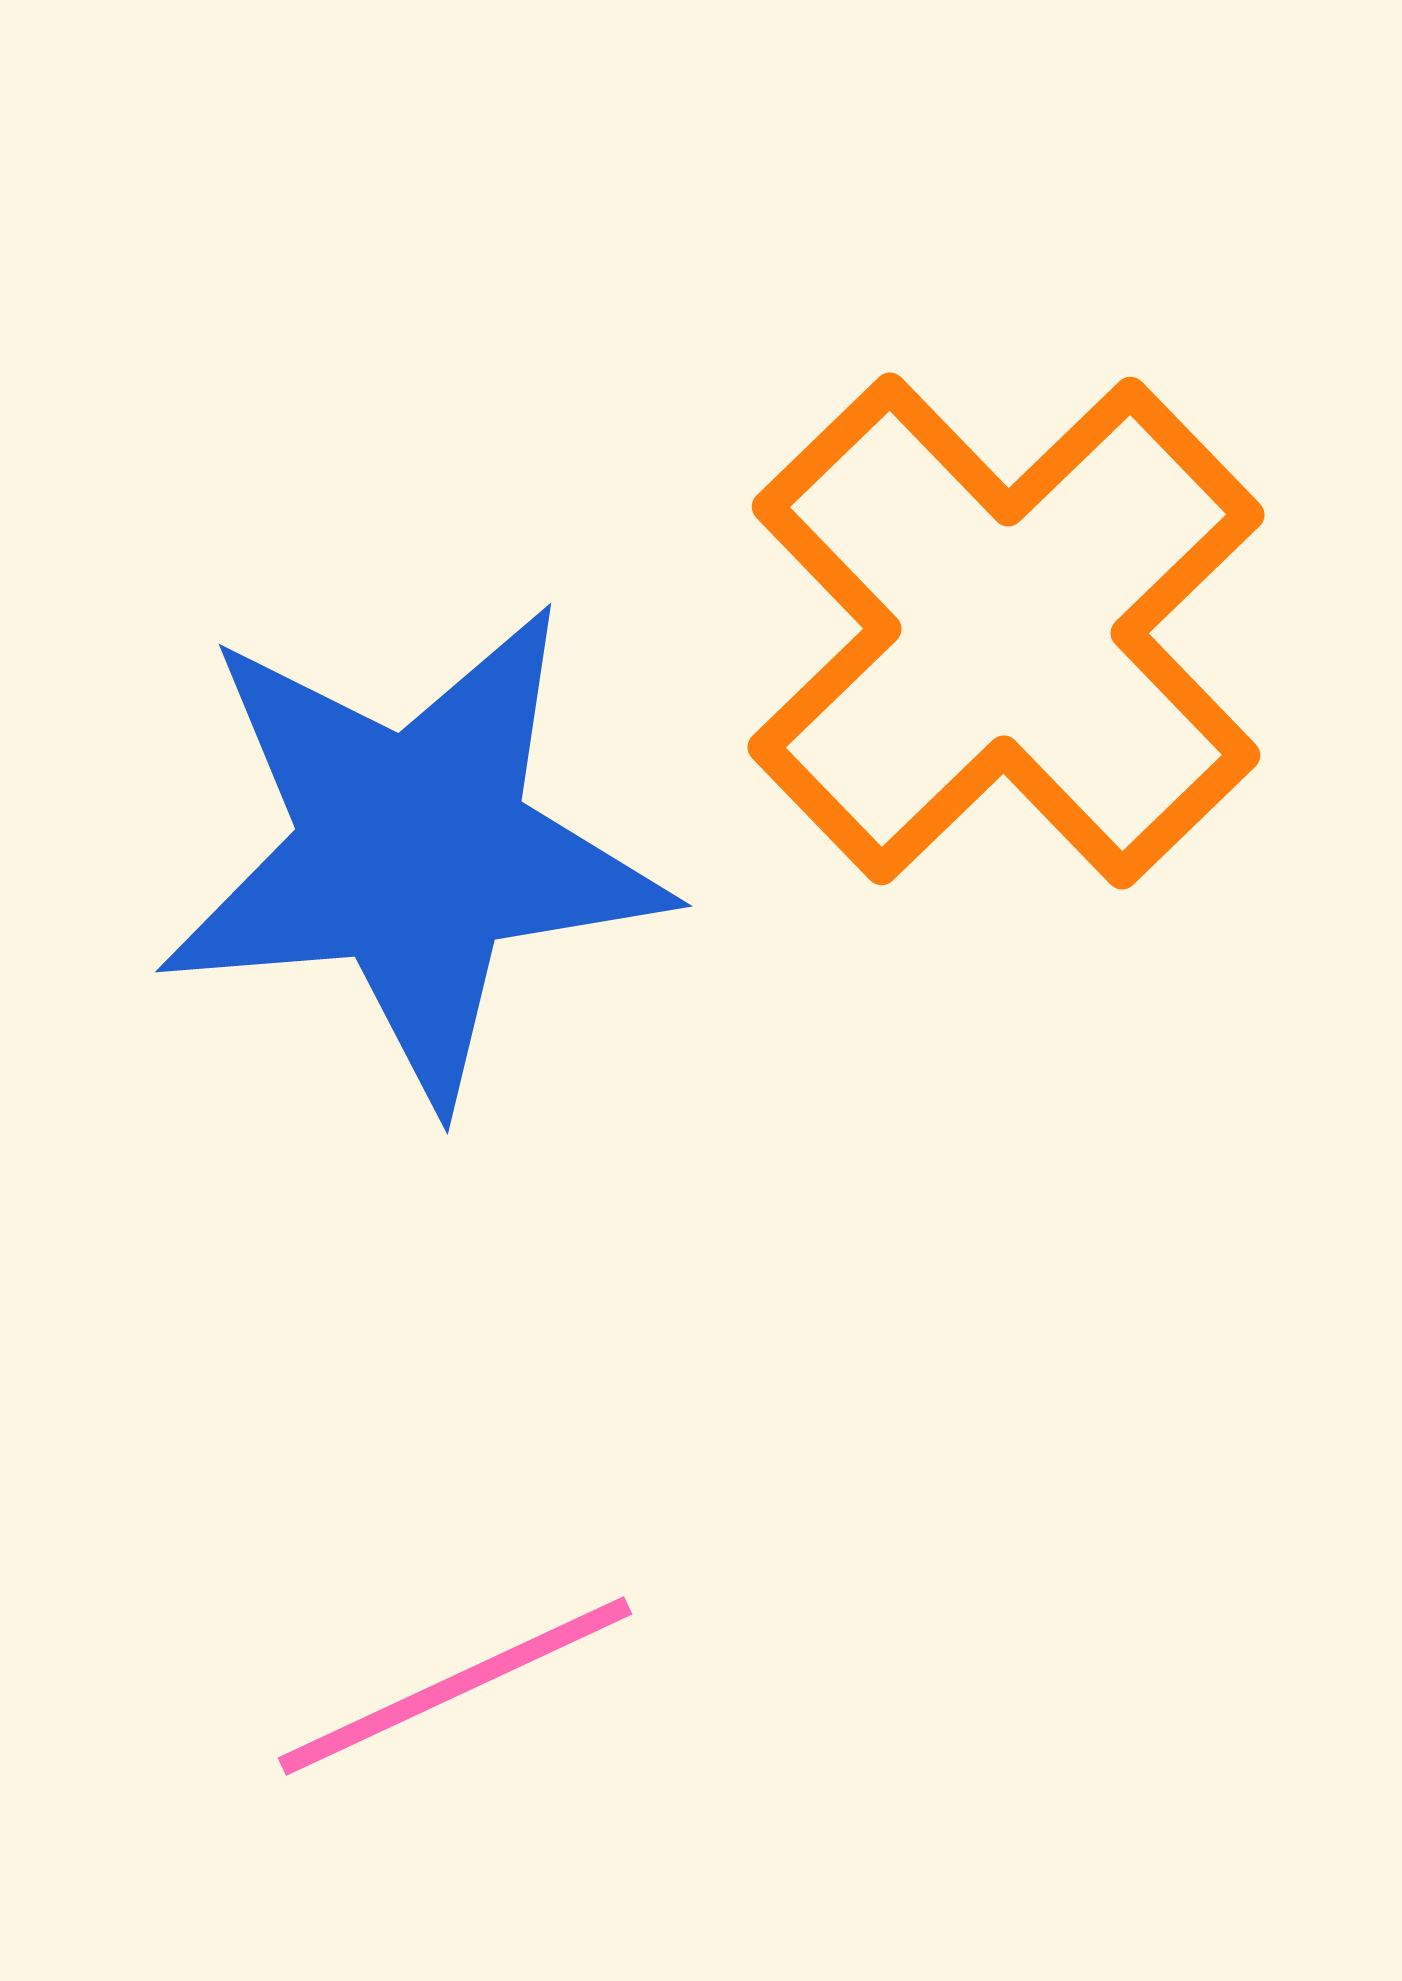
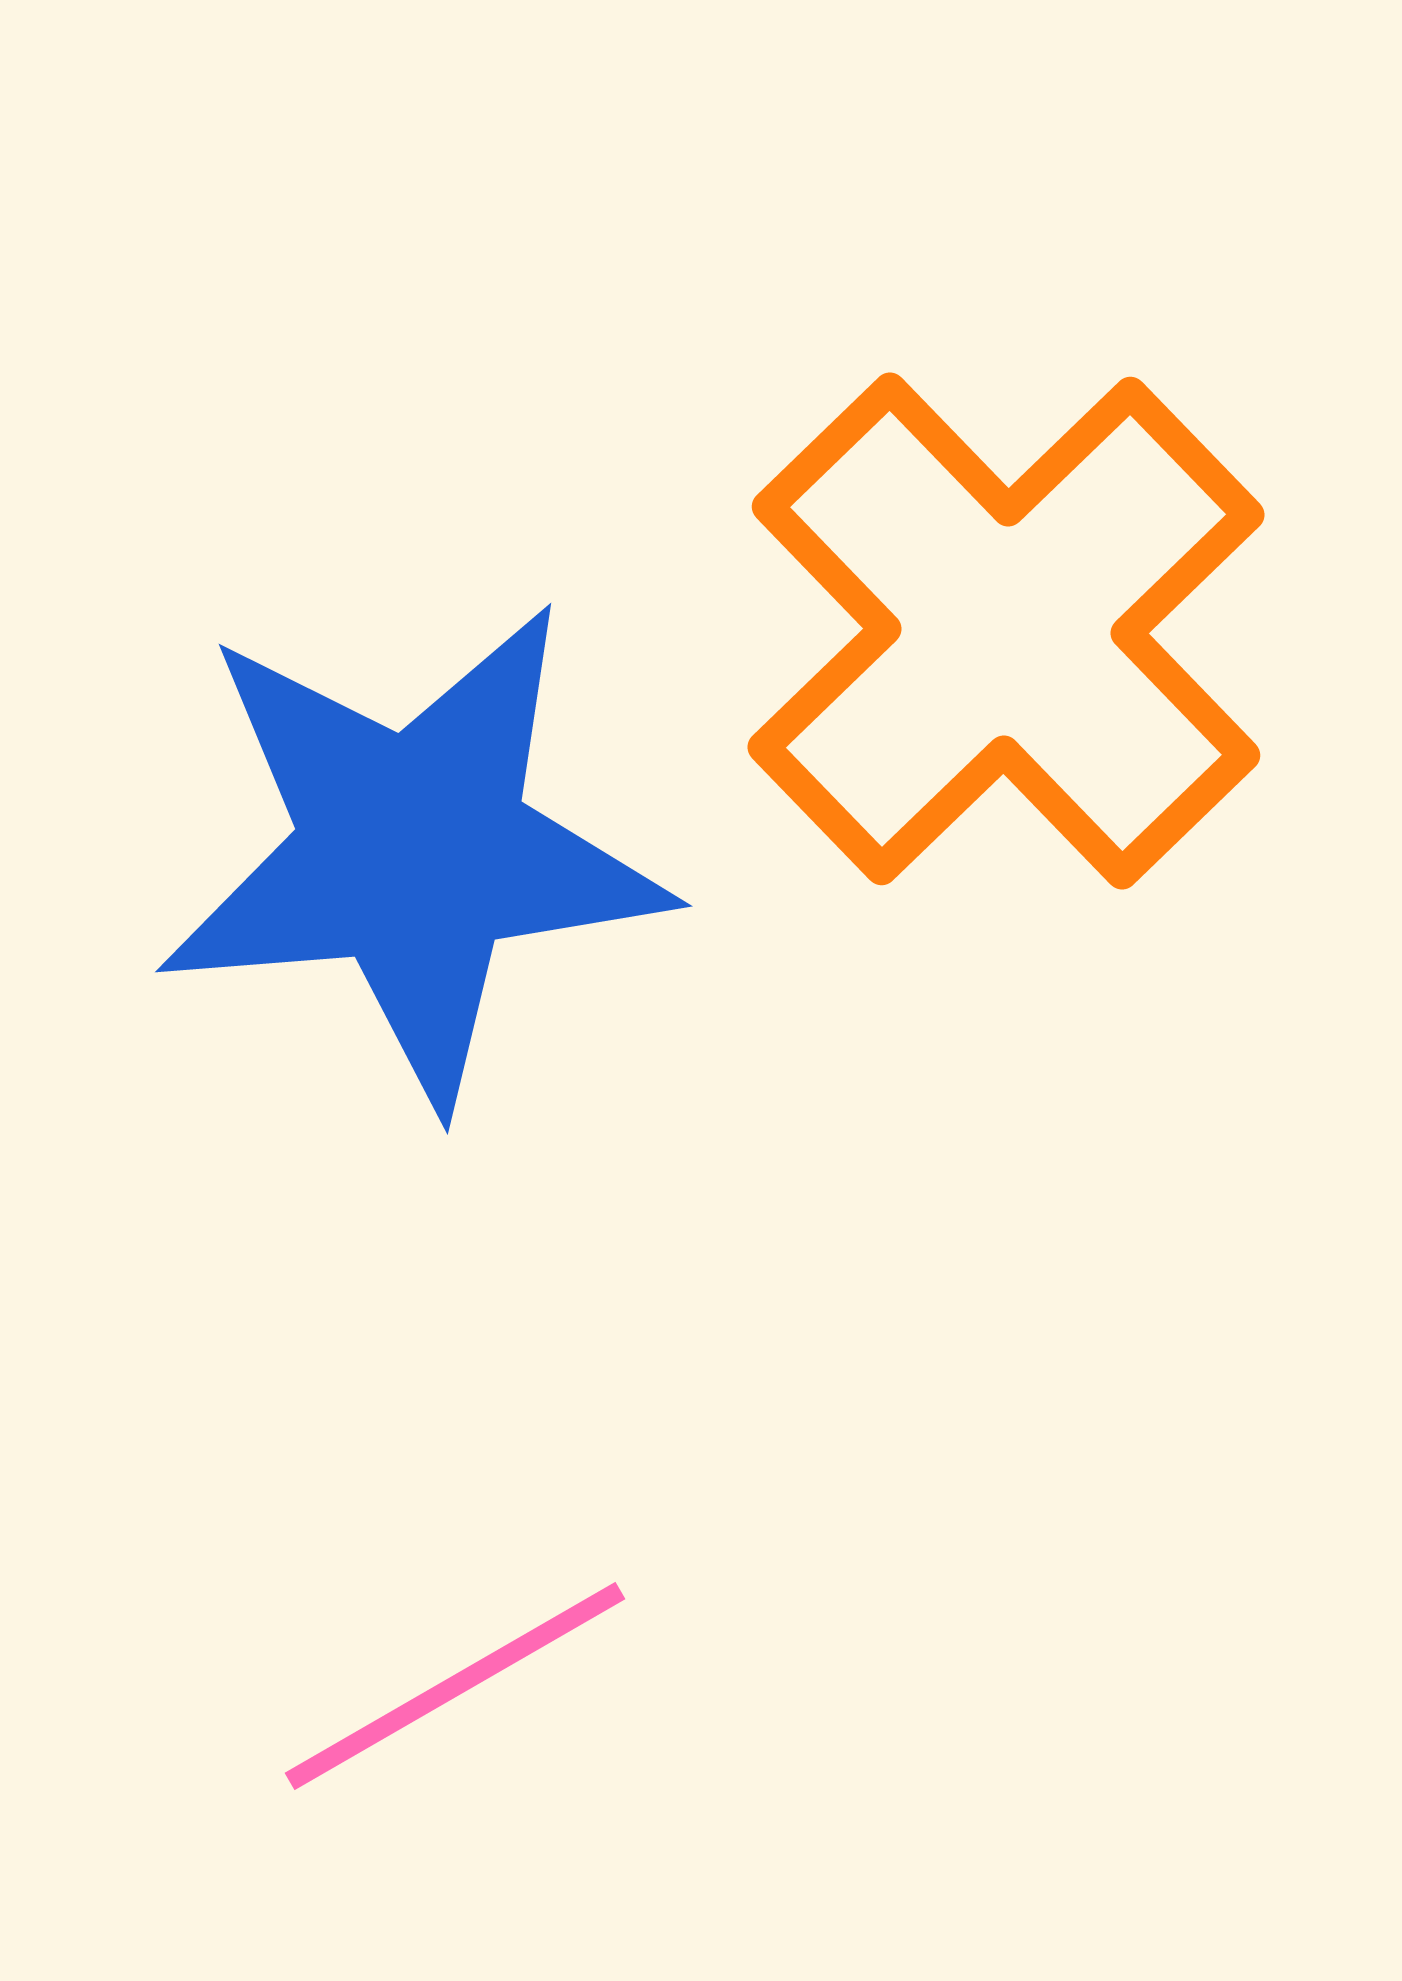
pink line: rotated 5 degrees counterclockwise
